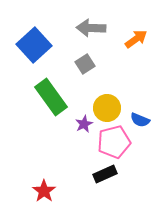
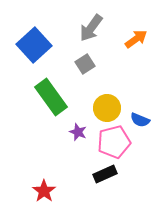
gray arrow: rotated 56 degrees counterclockwise
purple star: moved 6 px left, 8 px down; rotated 24 degrees counterclockwise
